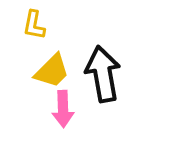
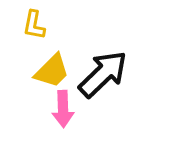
black arrow: rotated 56 degrees clockwise
